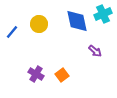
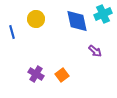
yellow circle: moved 3 px left, 5 px up
blue line: rotated 56 degrees counterclockwise
